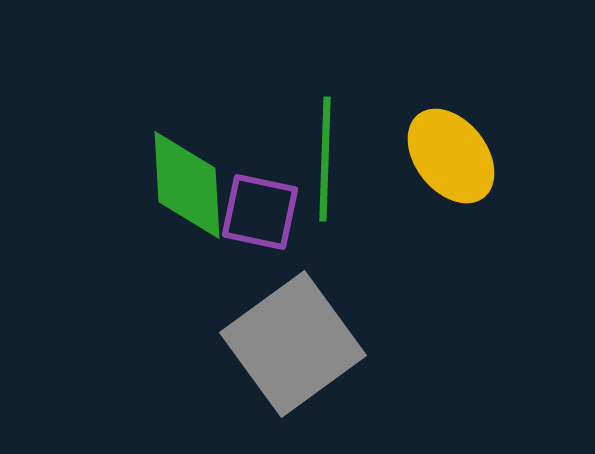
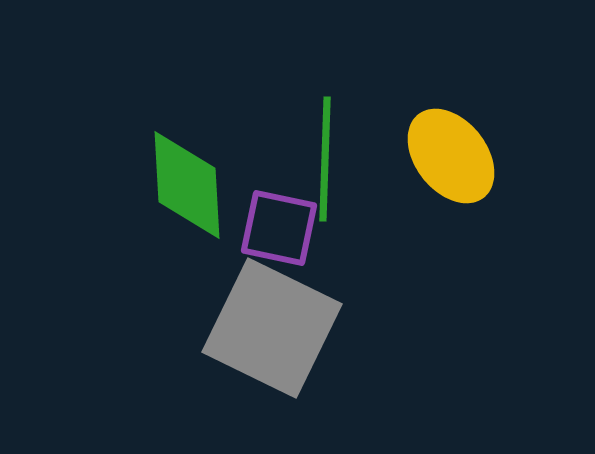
purple square: moved 19 px right, 16 px down
gray square: moved 21 px left, 16 px up; rotated 28 degrees counterclockwise
